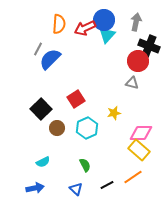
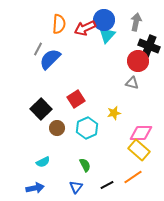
blue triangle: moved 2 px up; rotated 24 degrees clockwise
